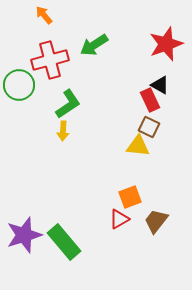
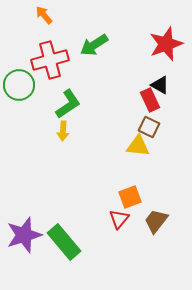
red triangle: rotated 20 degrees counterclockwise
